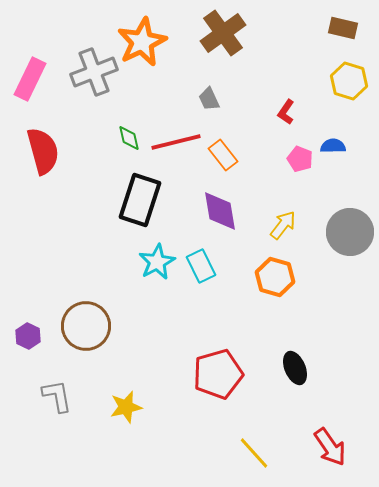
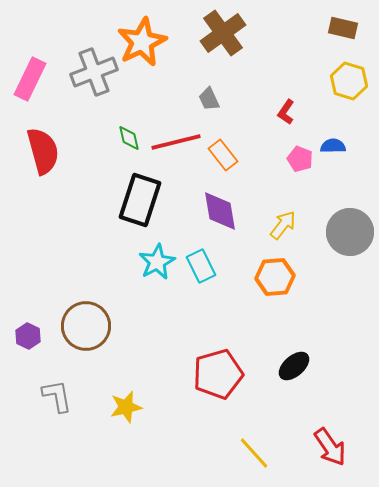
orange hexagon: rotated 21 degrees counterclockwise
black ellipse: moved 1 px left, 2 px up; rotated 72 degrees clockwise
